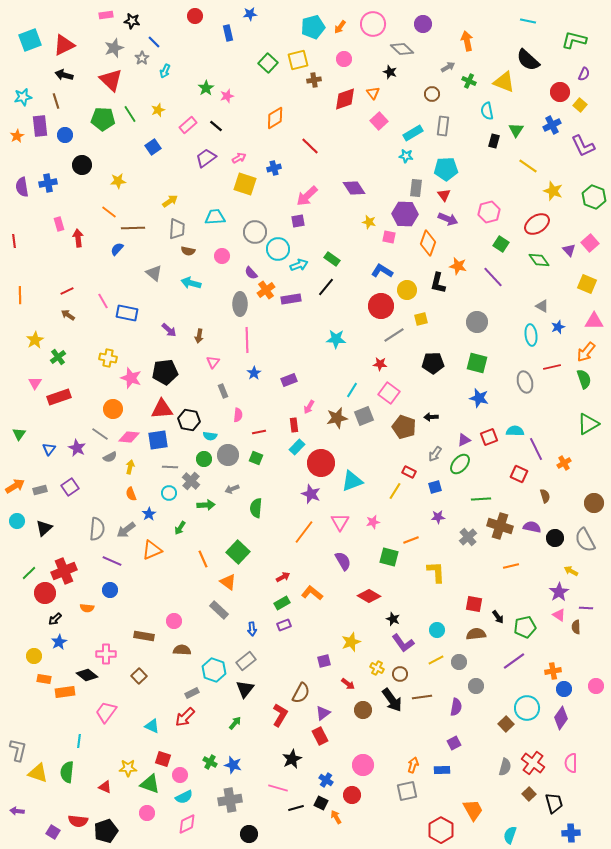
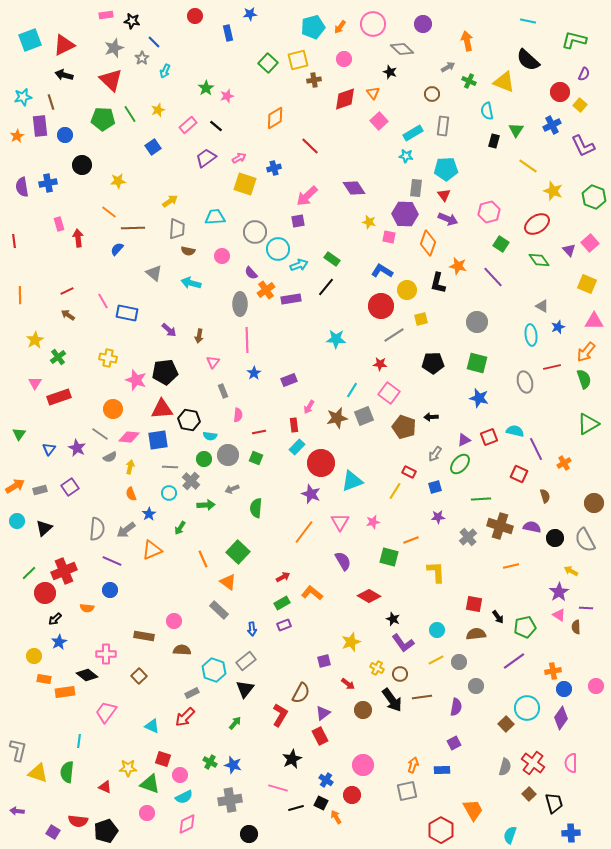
brown line at (56, 101): moved 5 px left, 1 px down
pink star at (131, 378): moved 5 px right, 2 px down
cyan semicircle at (515, 431): rotated 12 degrees clockwise
